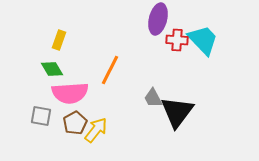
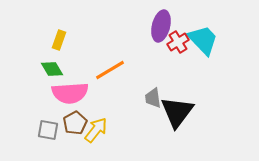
purple ellipse: moved 3 px right, 7 px down
red cross: moved 1 px right, 2 px down; rotated 35 degrees counterclockwise
orange line: rotated 32 degrees clockwise
gray trapezoid: rotated 20 degrees clockwise
gray square: moved 7 px right, 14 px down
